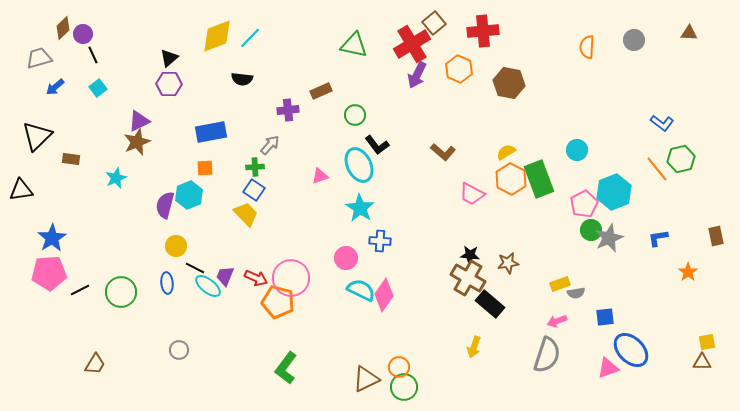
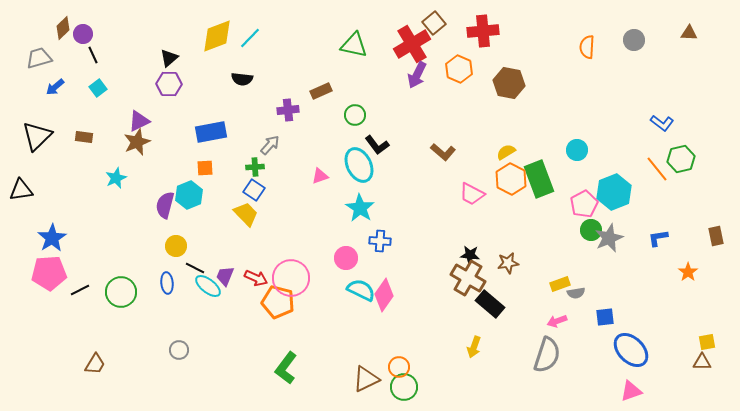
brown rectangle at (71, 159): moved 13 px right, 22 px up
pink triangle at (608, 368): moved 23 px right, 23 px down
